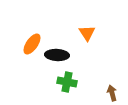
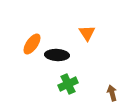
green cross: moved 1 px right, 2 px down; rotated 36 degrees counterclockwise
